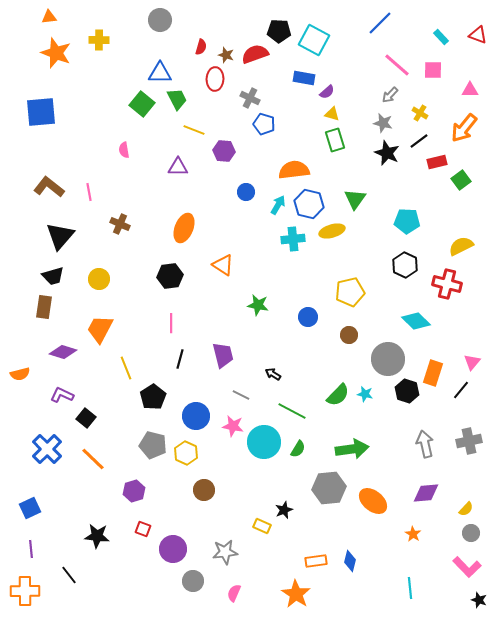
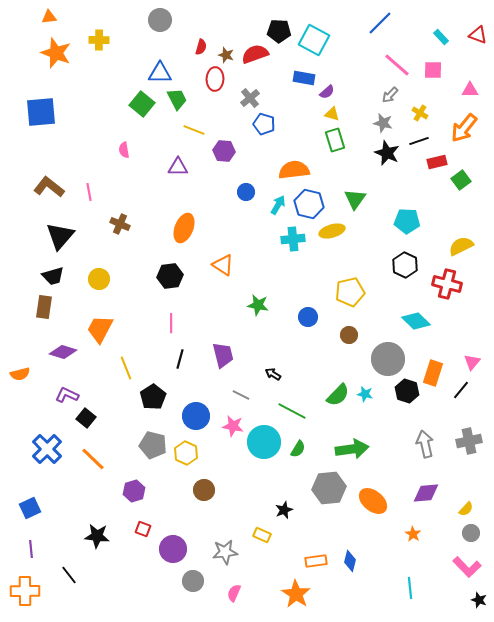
gray cross at (250, 98): rotated 24 degrees clockwise
black line at (419, 141): rotated 18 degrees clockwise
purple L-shape at (62, 395): moved 5 px right
yellow rectangle at (262, 526): moved 9 px down
